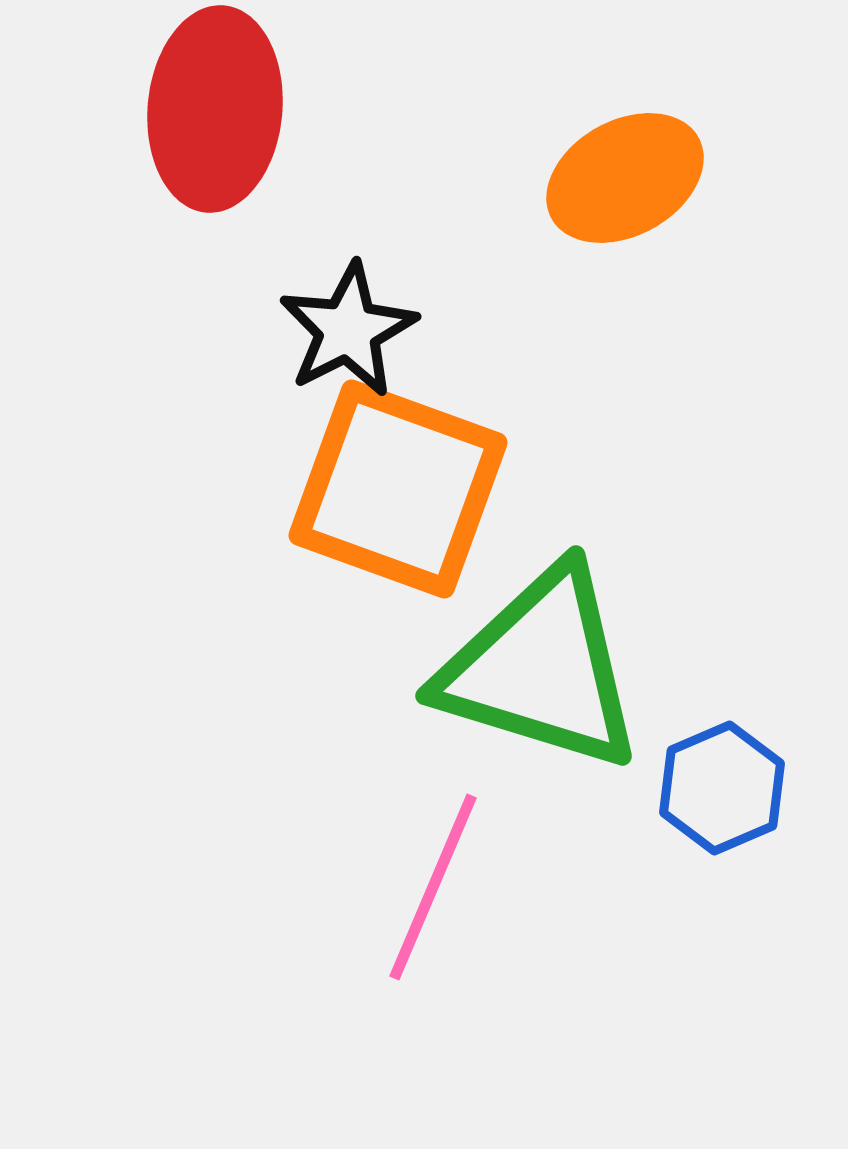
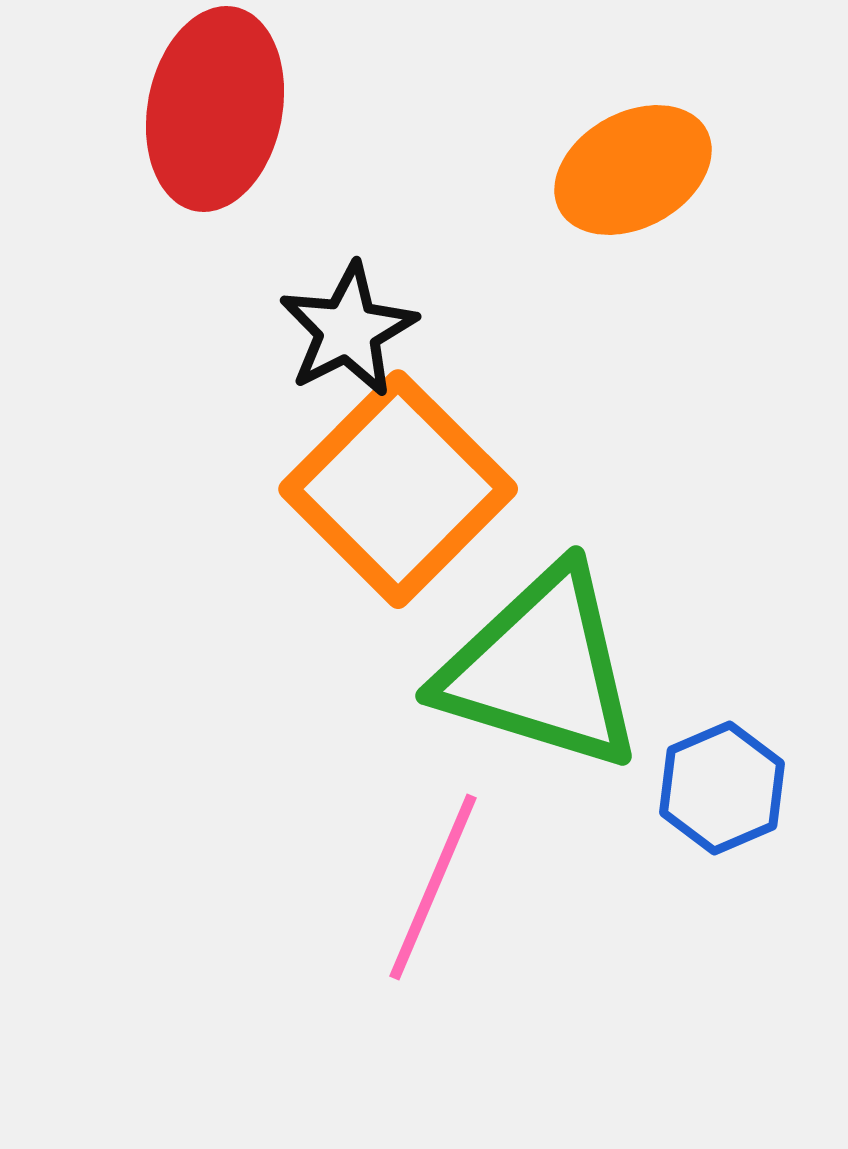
red ellipse: rotated 6 degrees clockwise
orange ellipse: moved 8 px right, 8 px up
orange square: rotated 25 degrees clockwise
